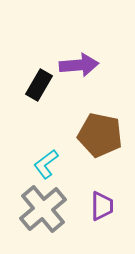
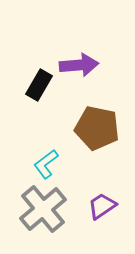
brown pentagon: moved 3 px left, 7 px up
purple trapezoid: rotated 124 degrees counterclockwise
